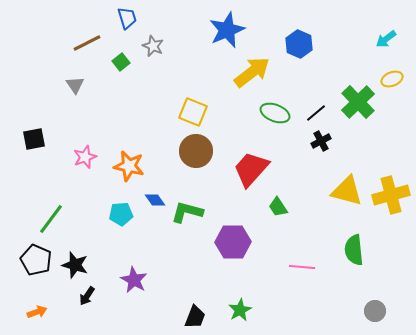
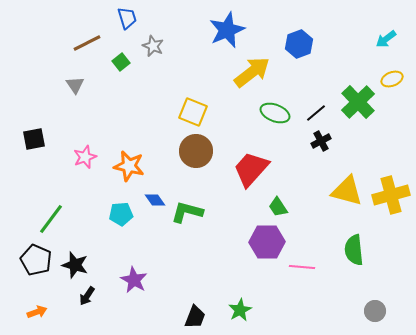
blue hexagon: rotated 16 degrees clockwise
purple hexagon: moved 34 px right
